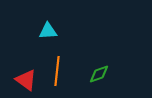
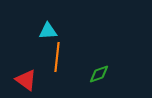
orange line: moved 14 px up
